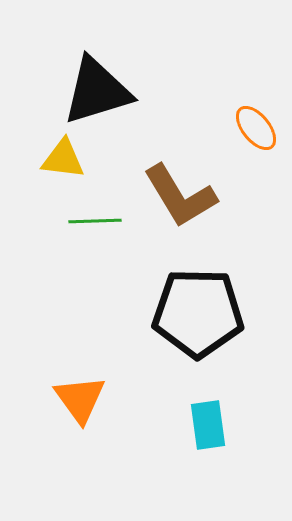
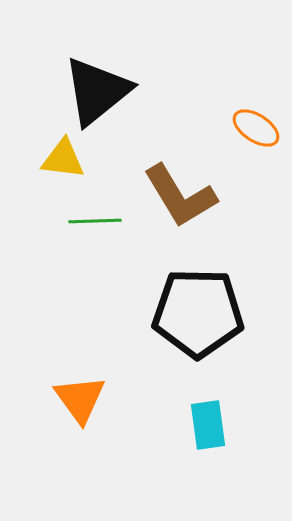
black triangle: rotated 22 degrees counterclockwise
orange ellipse: rotated 18 degrees counterclockwise
